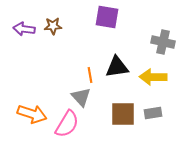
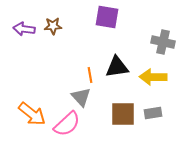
orange arrow: rotated 20 degrees clockwise
pink semicircle: rotated 16 degrees clockwise
